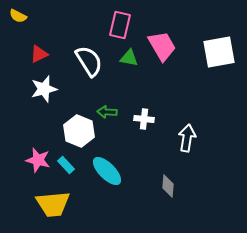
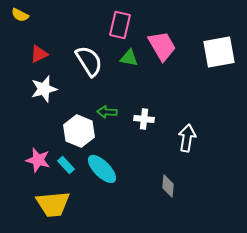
yellow semicircle: moved 2 px right, 1 px up
cyan ellipse: moved 5 px left, 2 px up
